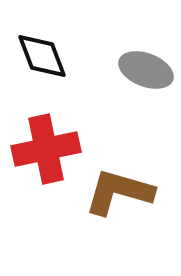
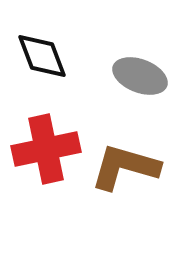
gray ellipse: moved 6 px left, 6 px down
brown L-shape: moved 6 px right, 25 px up
